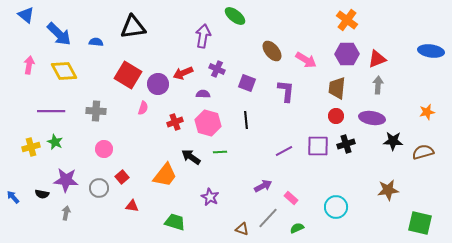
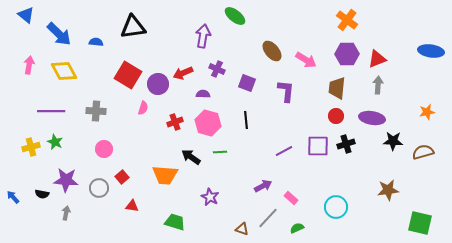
orange trapezoid at (165, 175): rotated 56 degrees clockwise
